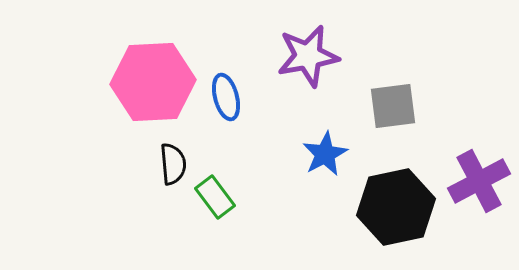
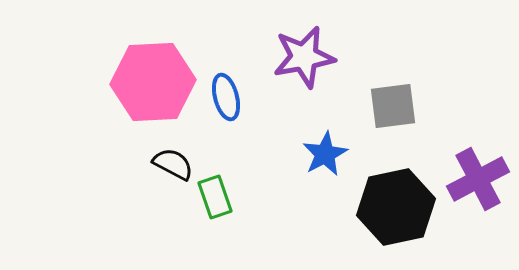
purple star: moved 4 px left, 1 px down
black semicircle: rotated 57 degrees counterclockwise
purple cross: moved 1 px left, 2 px up
green rectangle: rotated 18 degrees clockwise
